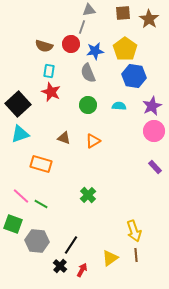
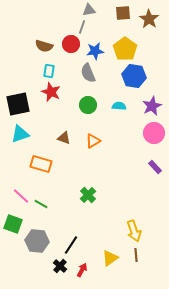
black square: rotated 30 degrees clockwise
pink circle: moved 2 px down
